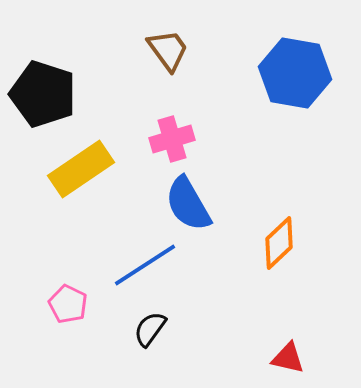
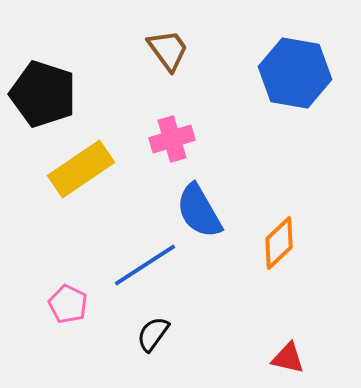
blue semicircle: moved 11 px right, 7 px down
black semicircle: moved 3 px right, 5 px down
